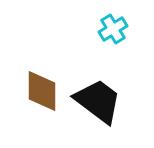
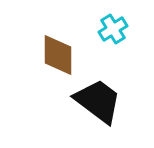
brown diamond: moved 16 px right, 36 px up
